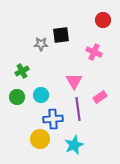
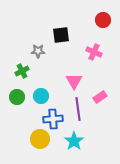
gray star: moved 3 px left, 7 px down
cyan circle: moved 1 px down
cyan star: moved 4 px up; rotated 12 degrees counterclockwise
